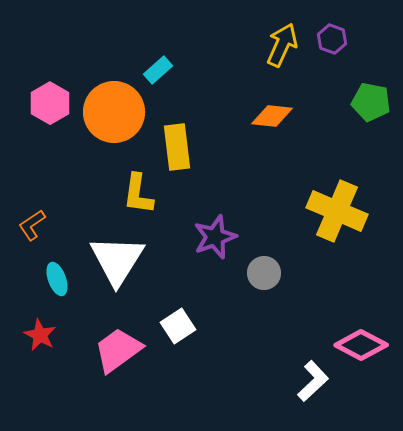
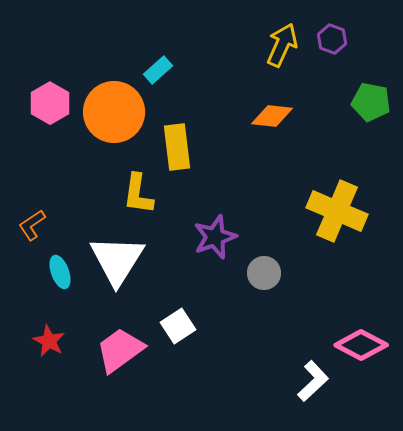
cyan ellipse: moved 3 px right, 7 px up
red star: moved 9 px right, 6 px down
pink trapezoid: moved 2 px right
